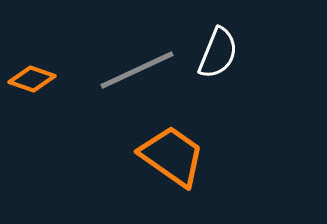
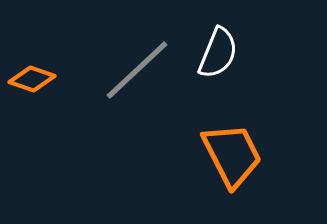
gray line: rotated 18 degrees counterclockwise
orange trapezoid: moved 60 px right, 1 px up; rotated 28 degrees clockwise
